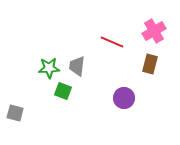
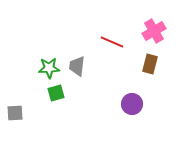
green square: moved 7 px left, 2 px down; rotated 36 degrees counterclockwise
purple circle: moved 8 px right, 6 px down
gray square: rotated 18 degrees counterclockwise
